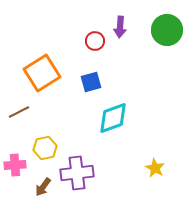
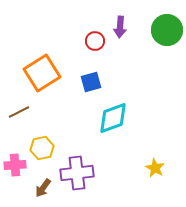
yellow hexagon: moved 3 px left
brown arrow: moved 1 px down
